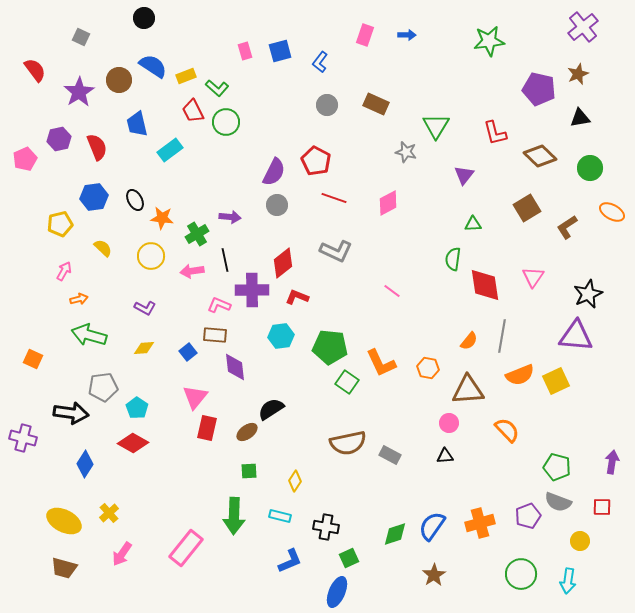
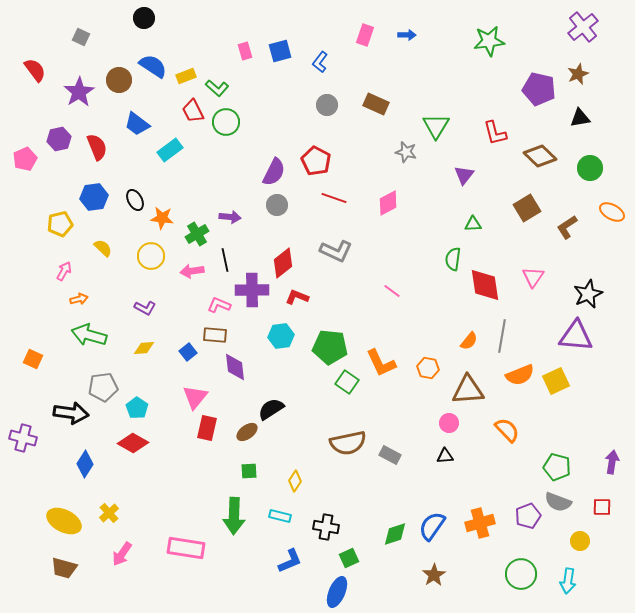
blue trapezoid at (137, 124): rotated 40 degrees counterclockwise
pink rectangle at (186, 548): rotated 60 degrees clockwise
